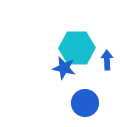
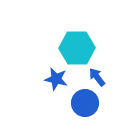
blue arrow: moved 10 px left, 17 px down; rotated 36 degrees counterclockwise
blue star: moved 8 px left, 11 px down
